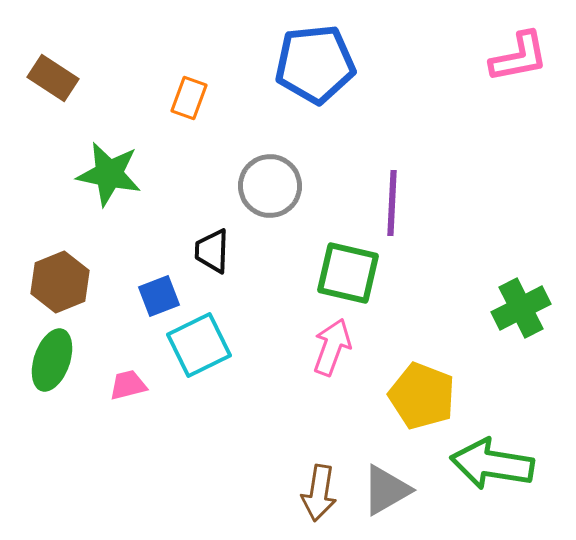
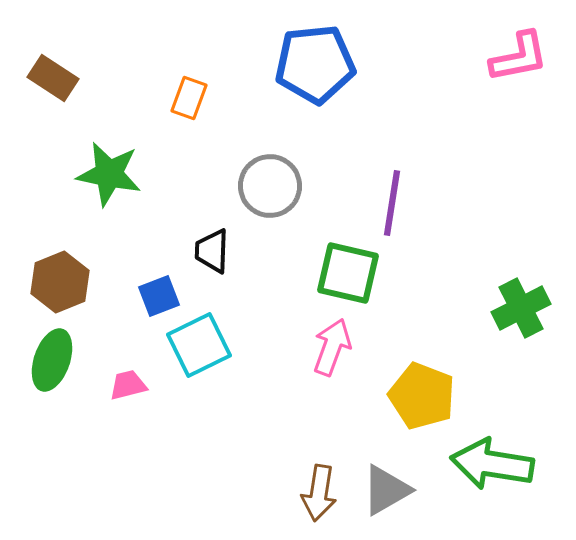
purple line: rotated 6 degrees clockwise
